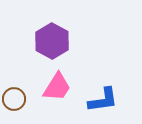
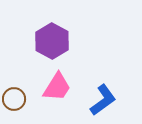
blue L-shape: rotated 28 degrees counterclockwise
